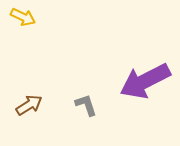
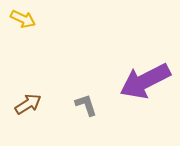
yellow arrow: moved 2 px down
brown arrow: moved 1 px left, 1 px up
